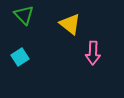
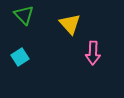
yellow triangle: rotated 10 degrees clockwise
